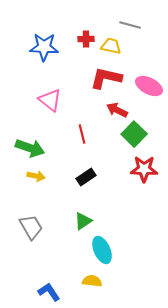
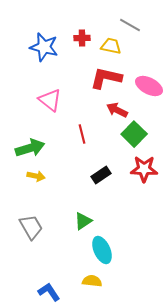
gray line: rotated 15 degrees clockwise
red cross: moved 4 px left, 1 px up
blue star: rotated 12 degrees clockwise
green arrow: rotated 36 degrees counterclockwise
black rectangle: moved 15 px right, 2 px up
